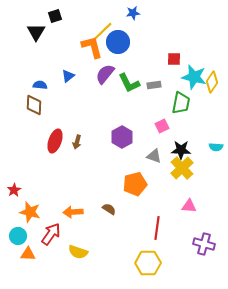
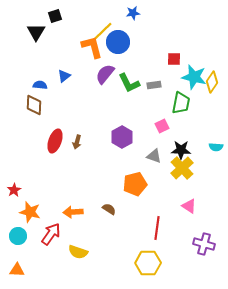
blue triangle: moved 4 px left
pink triangle: rotated 28 degrees clockwise
orange triangle: moved 11 px left, 16 px down
